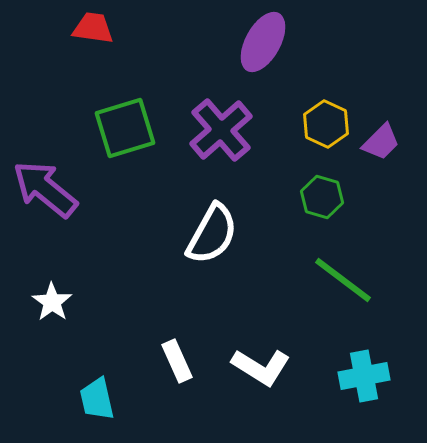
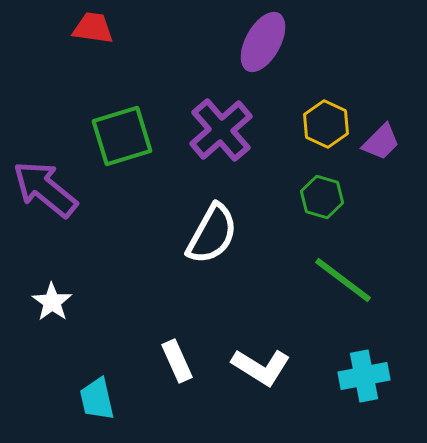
green square: moved 3 px left, 8 px down
